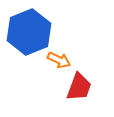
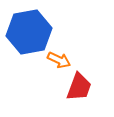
blue hexagon: rotated 12 degrees clockwise
